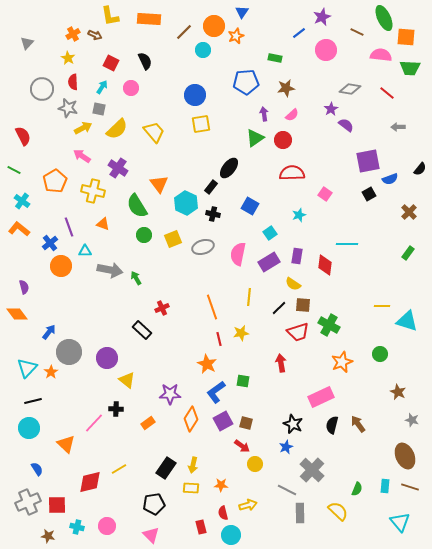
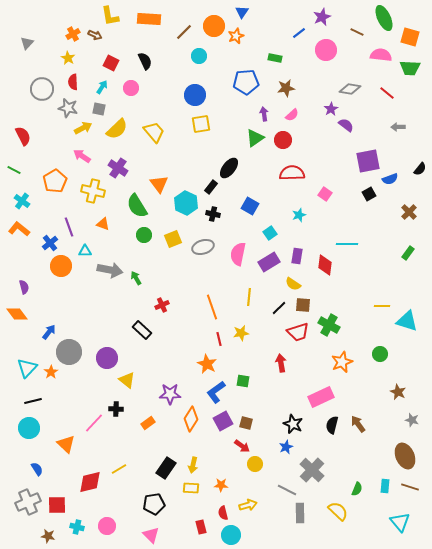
orange square at (406, 37): moved 4 px right; rotated 12 degrees clockwise
cyan circle at (203, 50): moved 4 px left, 6 px down
red cross at (162, 308): moved 3 px up
